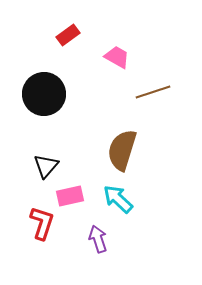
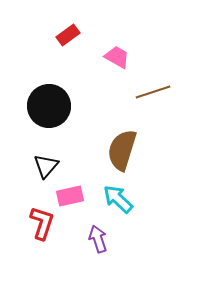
black circle: moved 5 px right, 12 px down
